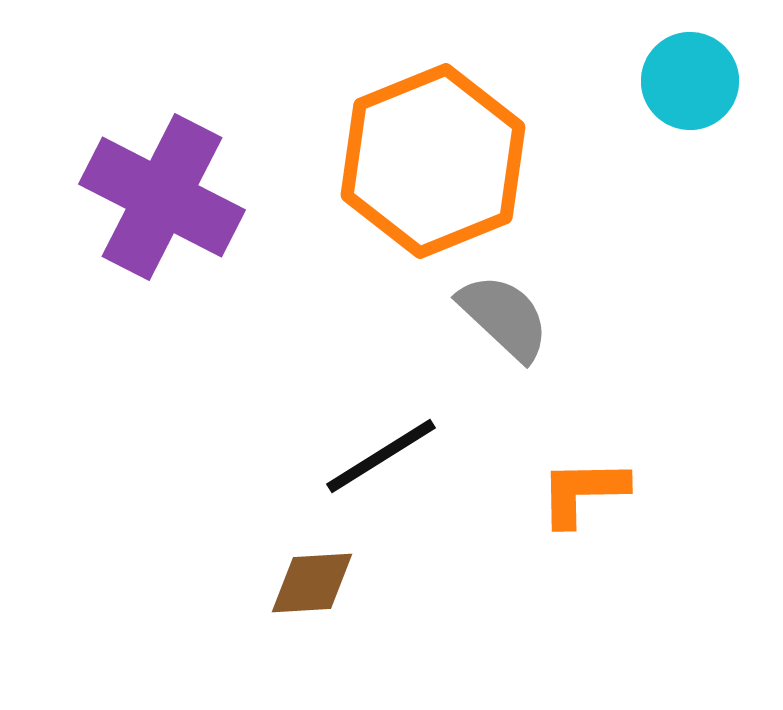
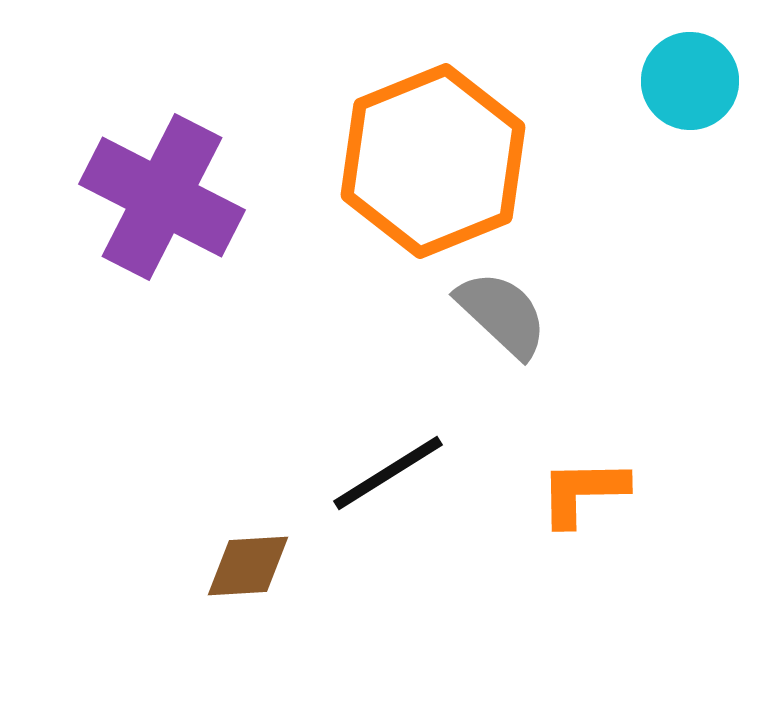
gray semicircle: moved 2 px left, 3 px up
black line: moved 7 px right, 17 px down
brown diamond: moved 64 px left, 17 px up
